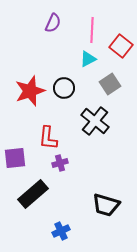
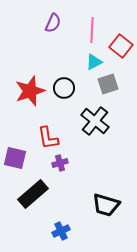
cyan triangle: moved 6 px right, 3 px down
gray square: moved 2 px left; rotated 15 degrees clockwise
red L-shape: rotated 15 degrees counterclockwise
purple square: rotated 20 degrees clockwise
